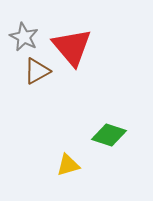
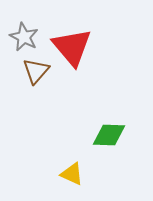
brown triangle: moved 1 px left; rotated 20 degrees counterclockwise
green diamond: rotated 16 degrees counterclockwise
yellow triangle: moved 4 px right, 9 px down; rotated 40 degrees clockwise
